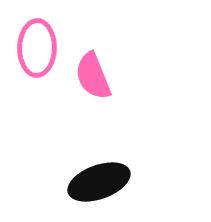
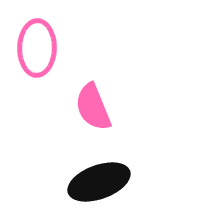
pink semicircle: moved 31 px down
